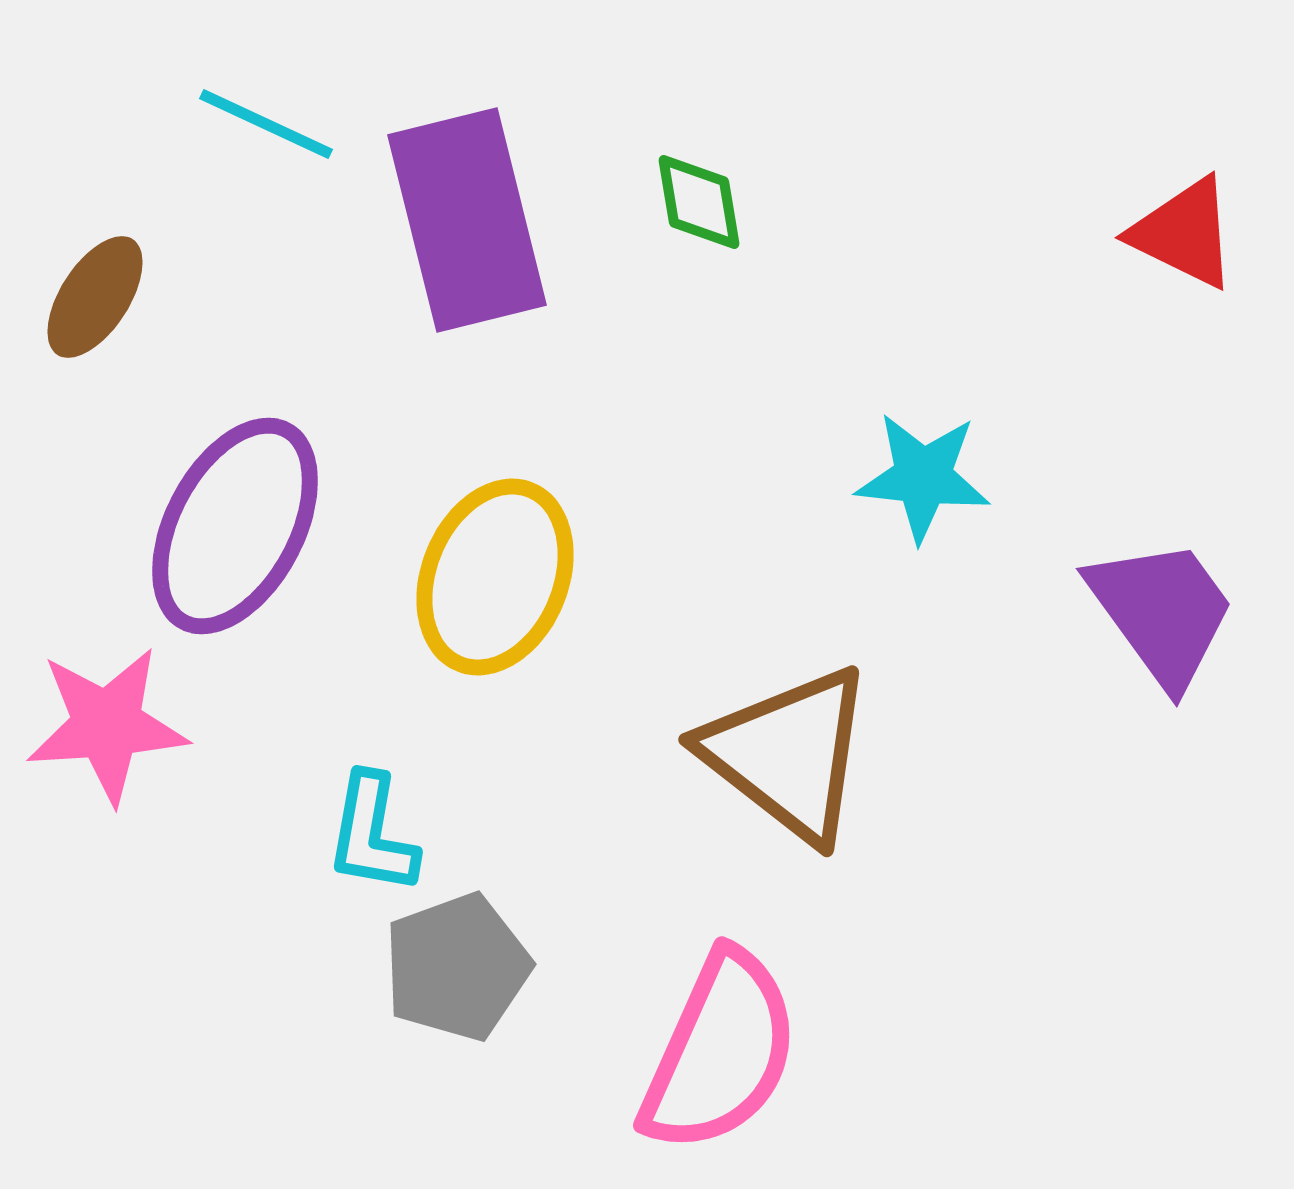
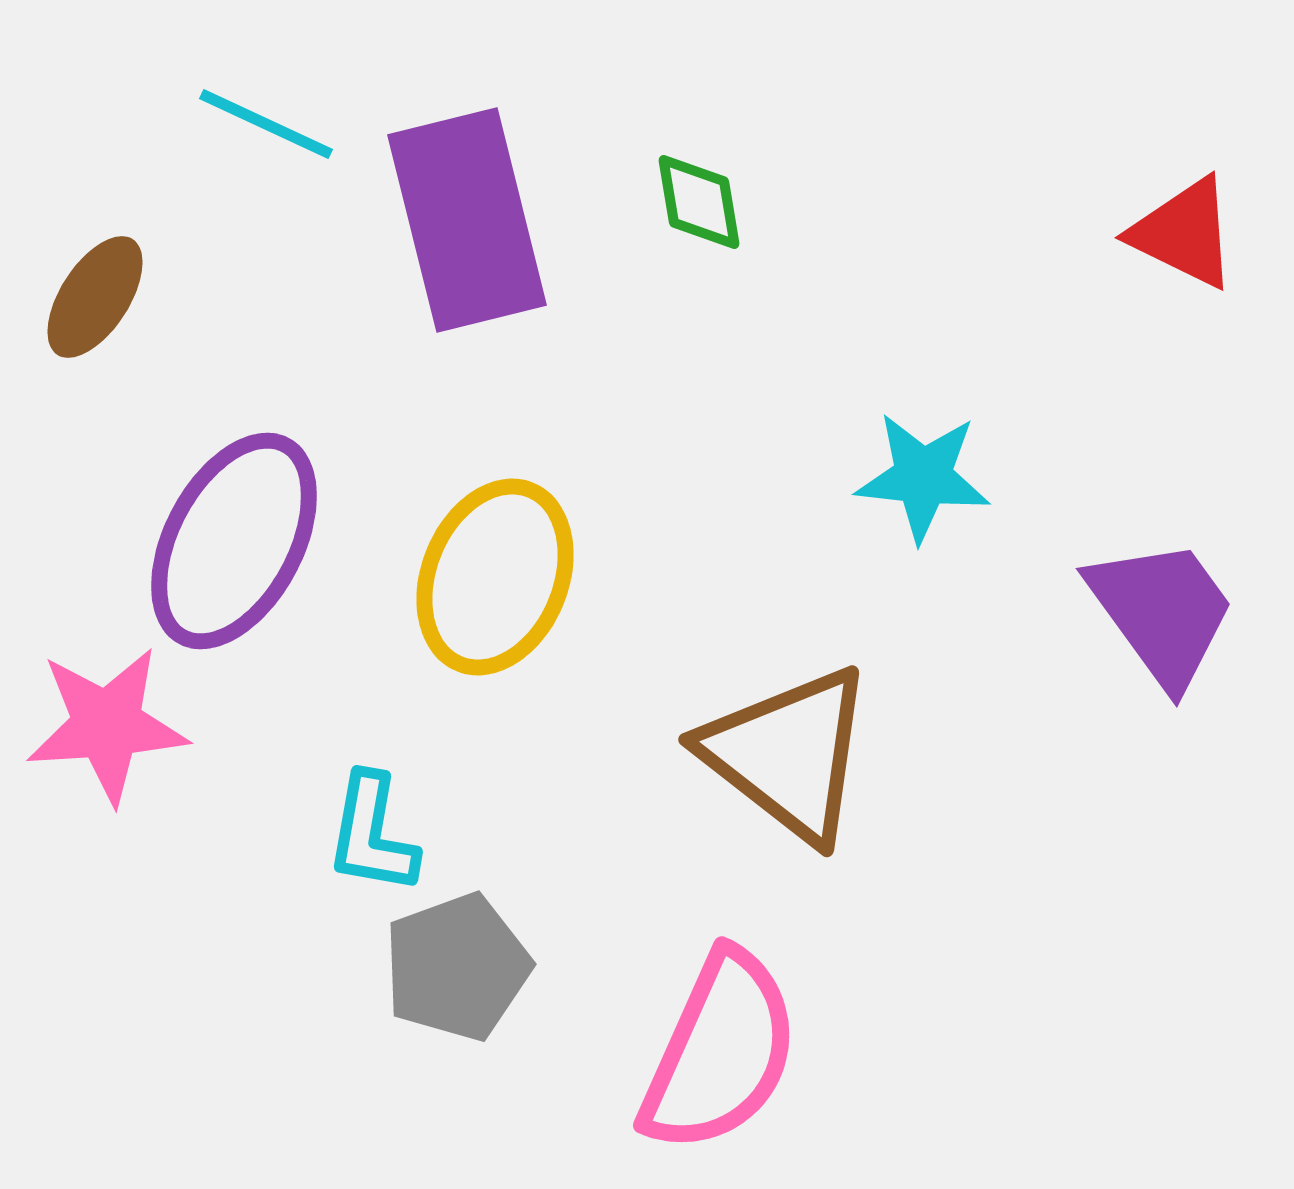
purple ellipse: moved 1 px left, 15 px down
